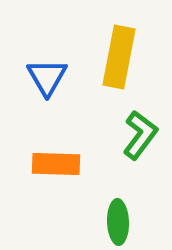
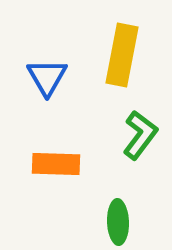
yellow rectangle: moved 3 px right, 2 px up
